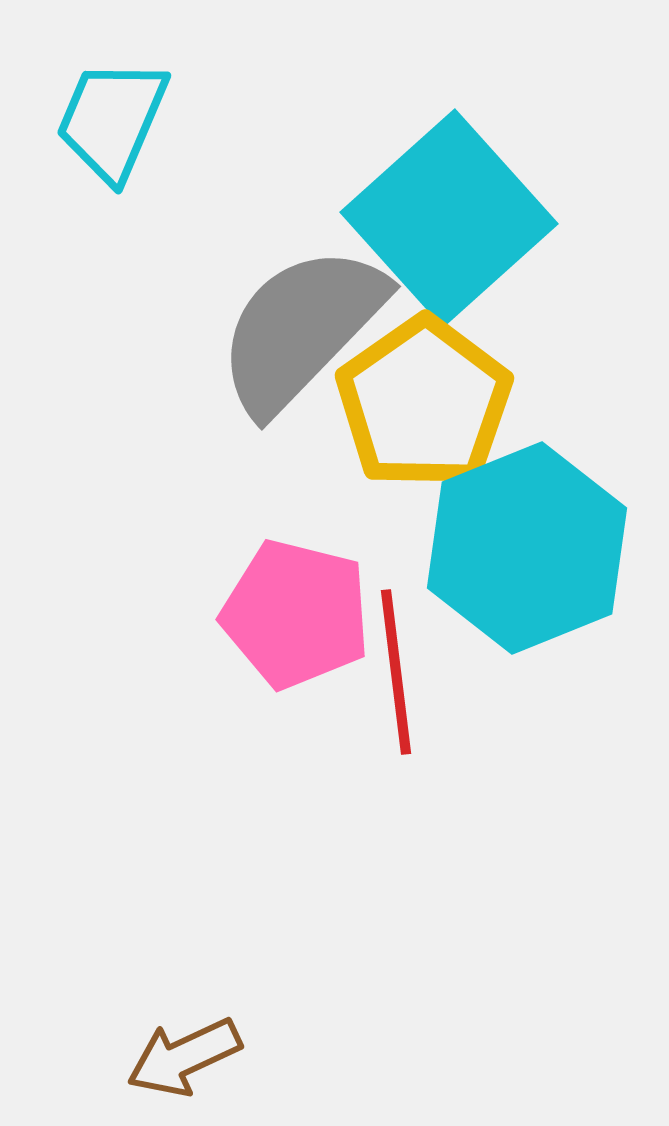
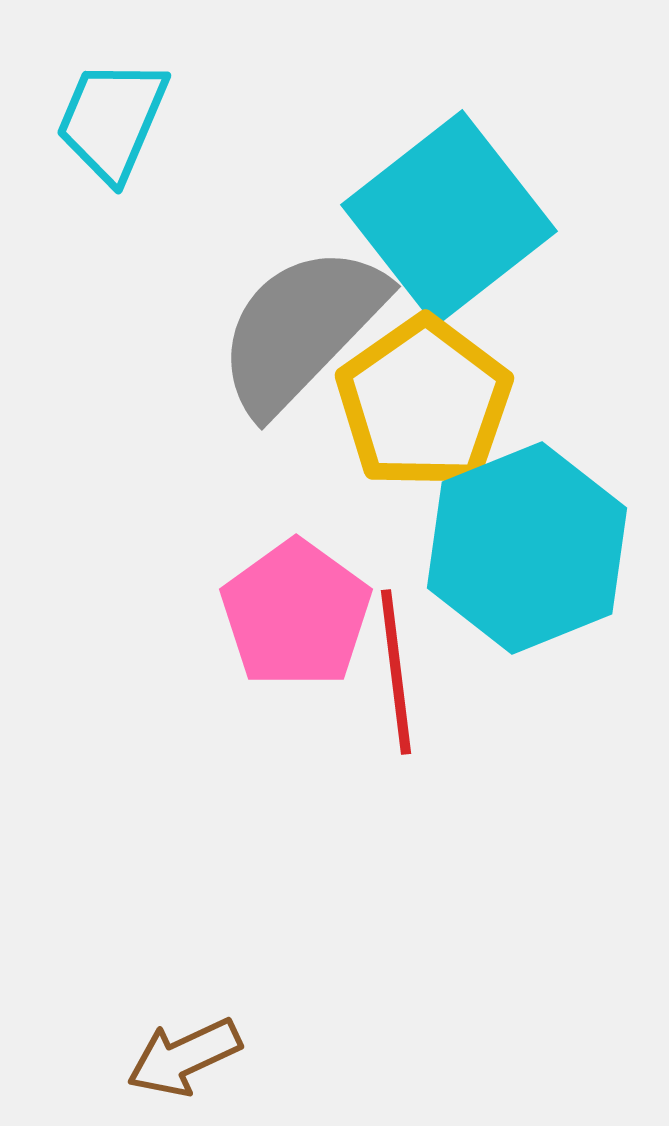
cyan square: rotated 4 degrees clockwise
pink pentagon: rotated 22 degrees clockwise
